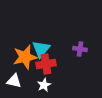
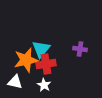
orange star: moved 1 px right, 3 px down
white triangle: moved 1 px right, 1 px down
white star: rotated 16 degrees counterclockwise
